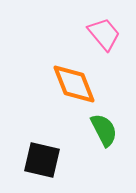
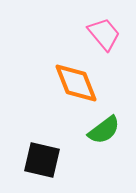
orange diamond: moved 2 px right, 1 px up
green semicircle: rotated 80 degrees clockwise
